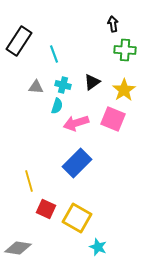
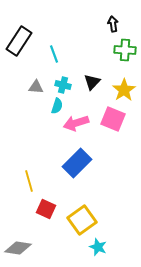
black triangle: rotated 12 degrees counterclockwise
yellow square: moved 5 px right, 2 px down; rotated 24 degrees clockwise
